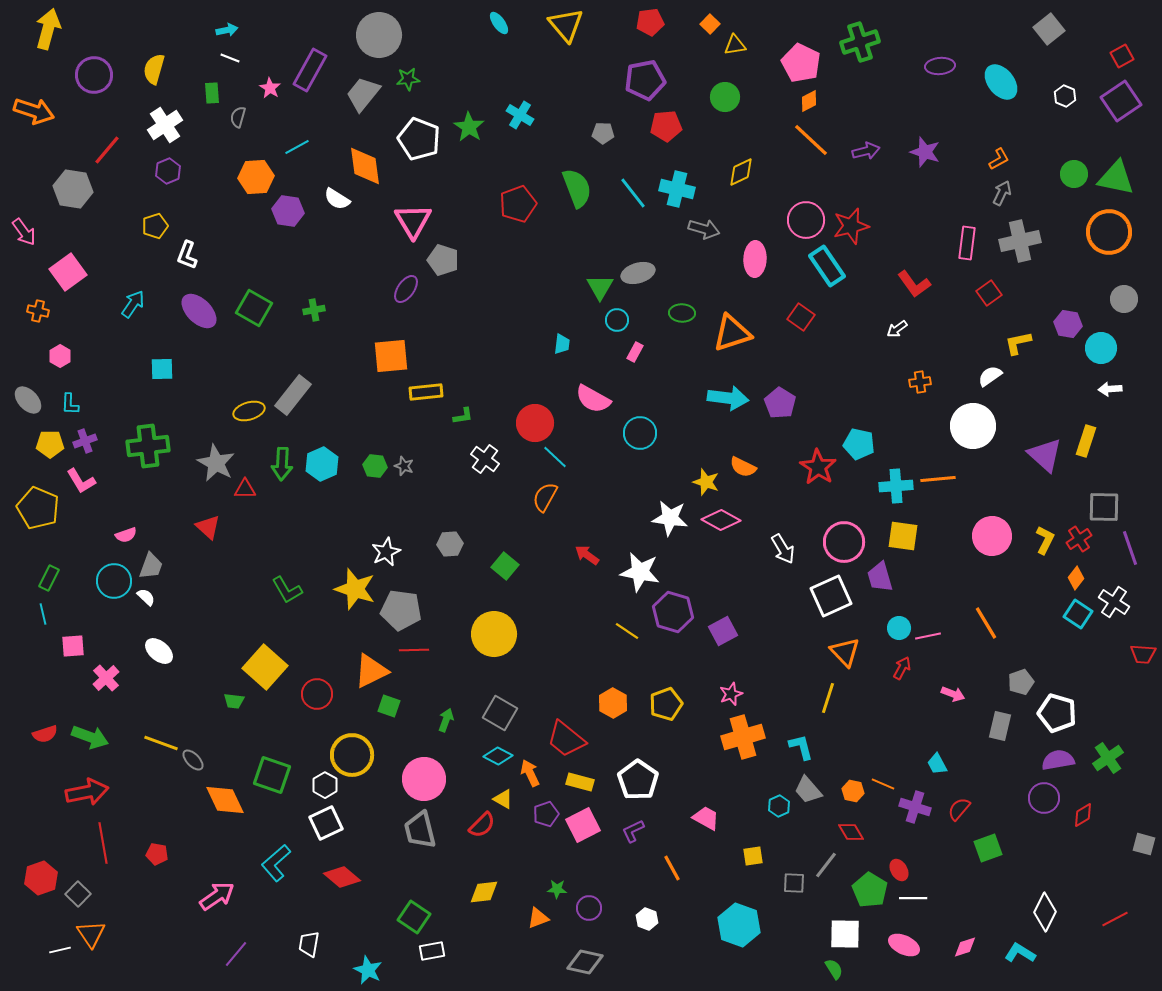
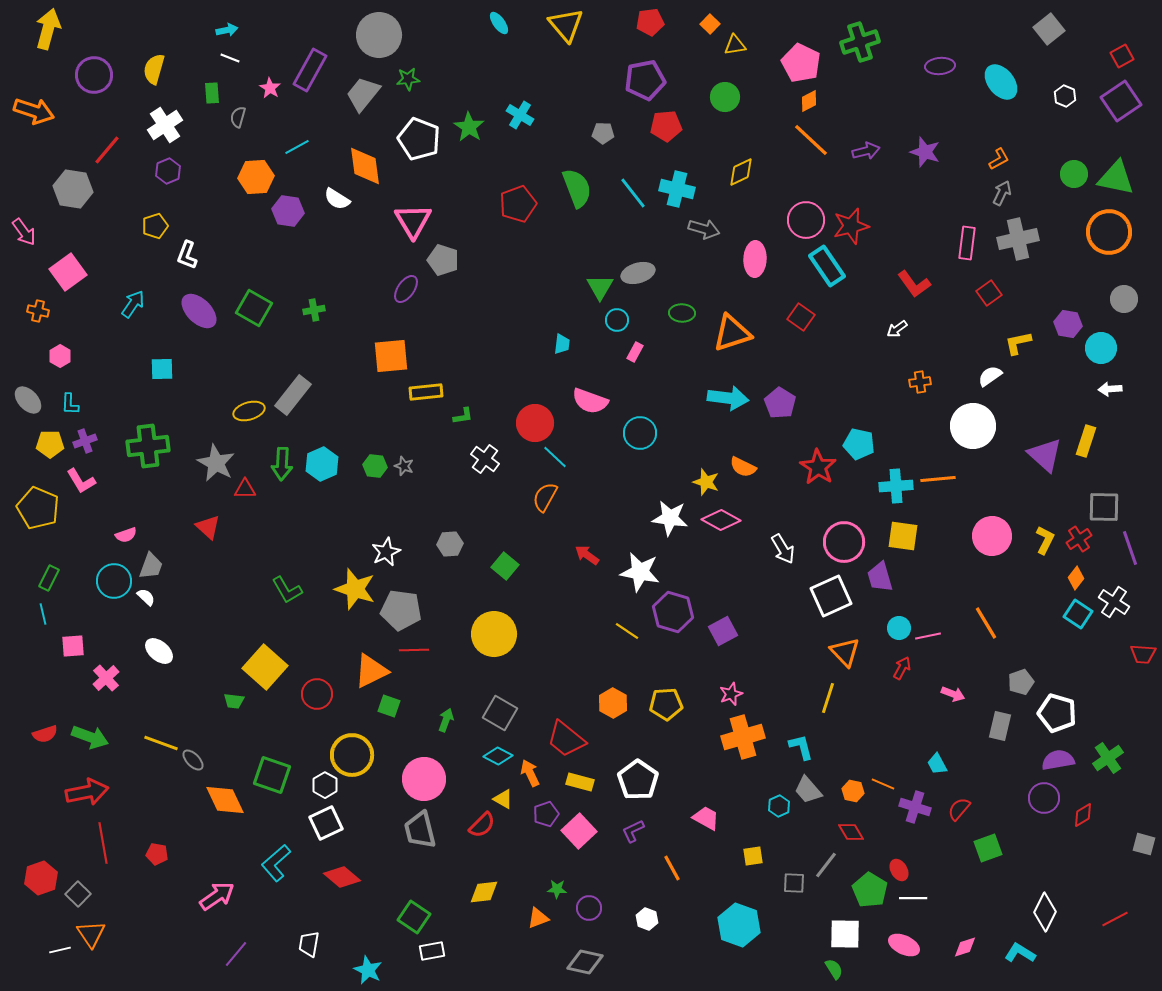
gray cross at (1020, 241): moved 2 px left, 2 px up
pink semicircle at (593, 399): moved 3 px left, 2 px down; rotated 9 degrees counterclockwise
yellow pentagon at (666, 704): rotated 16 degrees clockwise
pink square at (583, 825): moved 4 px left, 6 px down; rotated 16 degrees counterclockwise
